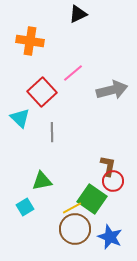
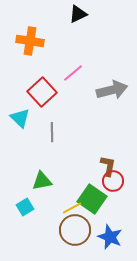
brown circle: moved 1 px down
